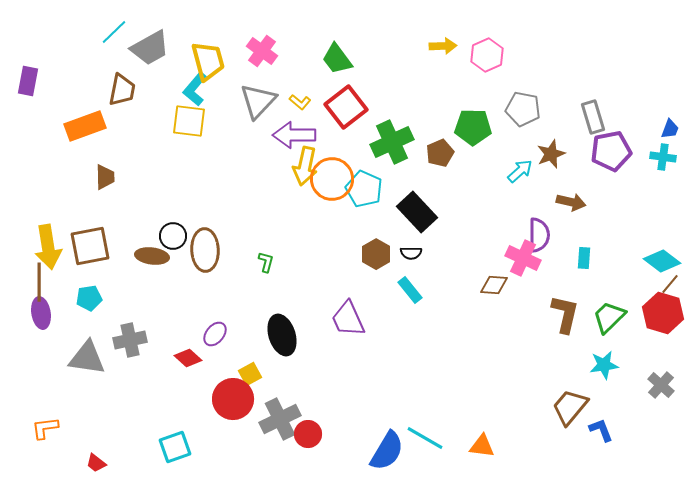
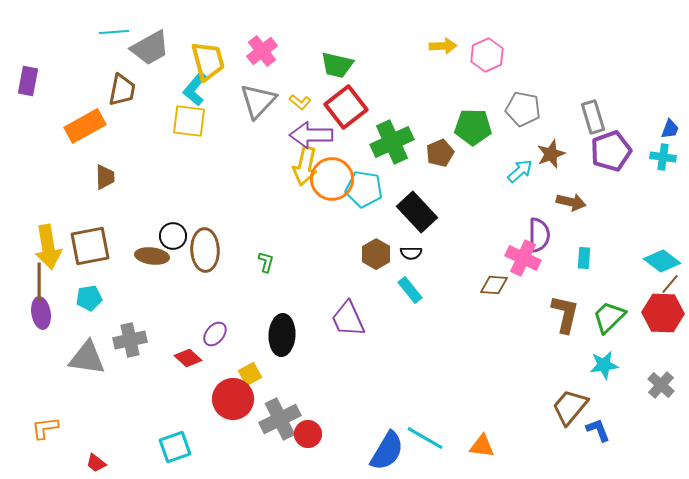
cyan line at (114, 32): rotated 40 degrees clockwise
pink cross at (262, 51): rotated 16 degrees clockwise
green trapezoid at (337, 59): moved 6 px down; rotated 40 degrees counterclockwise
orange rectangle at (85, 126): rotated 9 degrees counterclockwise
purple arrow at (294, 135): moved 17 px right
purple pentagon at (611, 151): rotated 9 degrees counterclockwise
cyan pentagon at (364, 189): rotated 15 degrees counterclockwise
red hexagon at (663, 313): rotated 15 degrees counterclockwise
black ellipse at (282, 335): rotated 21 degrees clockwise
blue L-shape at (601, 430): moved 3 px left
